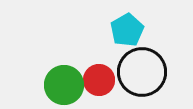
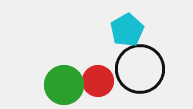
black circle: moved 2 px left, 3 px up
red circle: moved 1 px left, 1 px down
